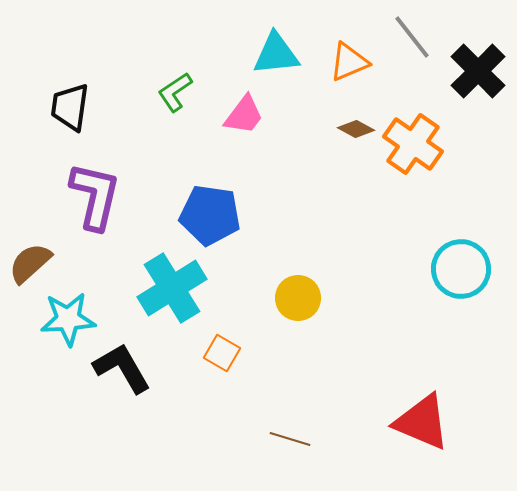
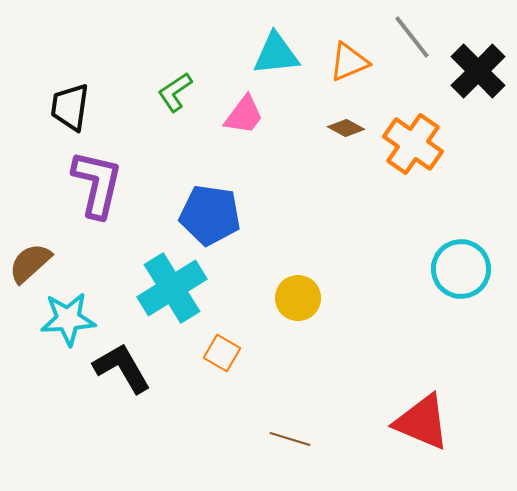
brown diamond: moved 10 px left, 1 px up
purple L-shape: moved 2 px right, 12 px up
